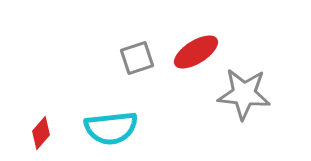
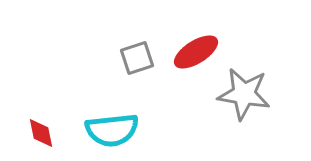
gray star: rotated 4 degrees clockwise
cyan semicircle: moved 1 px right, 2 px down
red diamond: rotated 52 degrees counterclockwise
